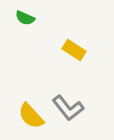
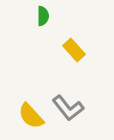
green semicircle: moved 18 px right, 2 px up; rotated 114 degrees counterclockwise
yellow rectangle: rotated 15 degrees clockwise
